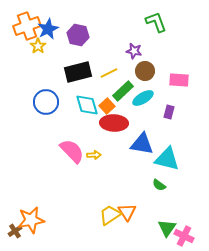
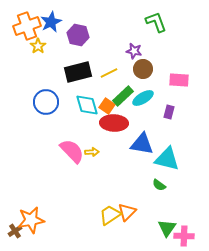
blue star: moved 3 px right, 7 px up
brown circle: moved 2 px left, 2 px up
green rectangle: moved 5 px down
orange square: rotated 14 degrees counterclockwise
yellow arrow: moved 2 px left, 3 px up
orange triangle: rotated 18 degrees clockwise
pink cross: rotated 24 degrees counterclockwise
